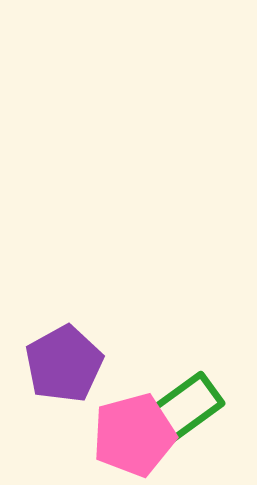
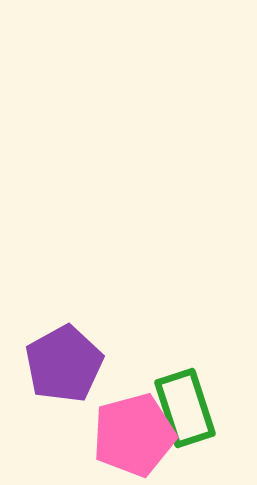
green rectangle: rotated 72 degrees counterclockwise
